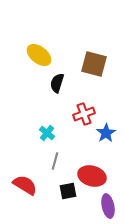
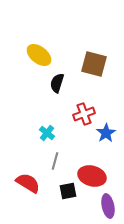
red semicircle: moved 3 px right, 2 px up
